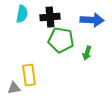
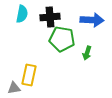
green pentagon: moved 1 px right, 1 px up
yellow rectangle: rotated 20 degrees clockwise
